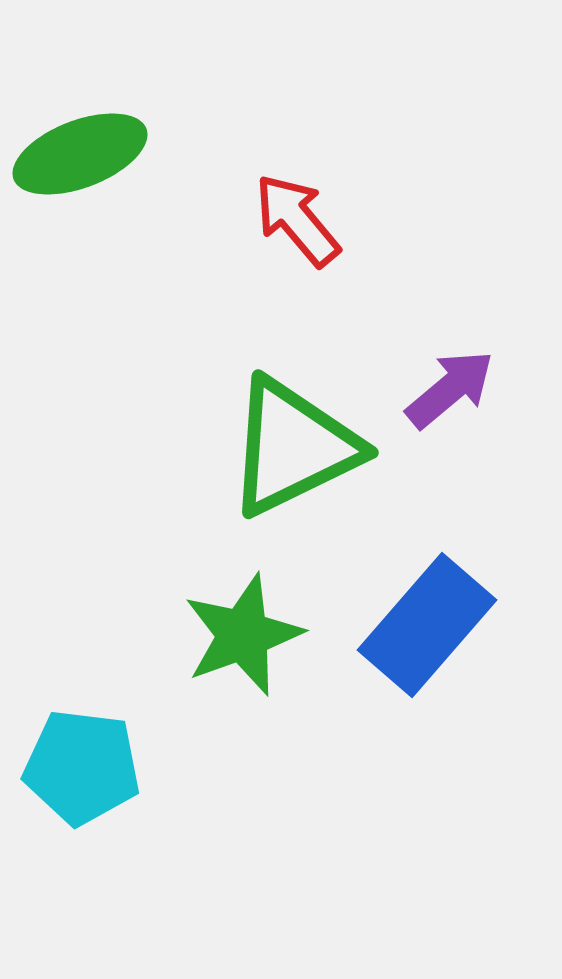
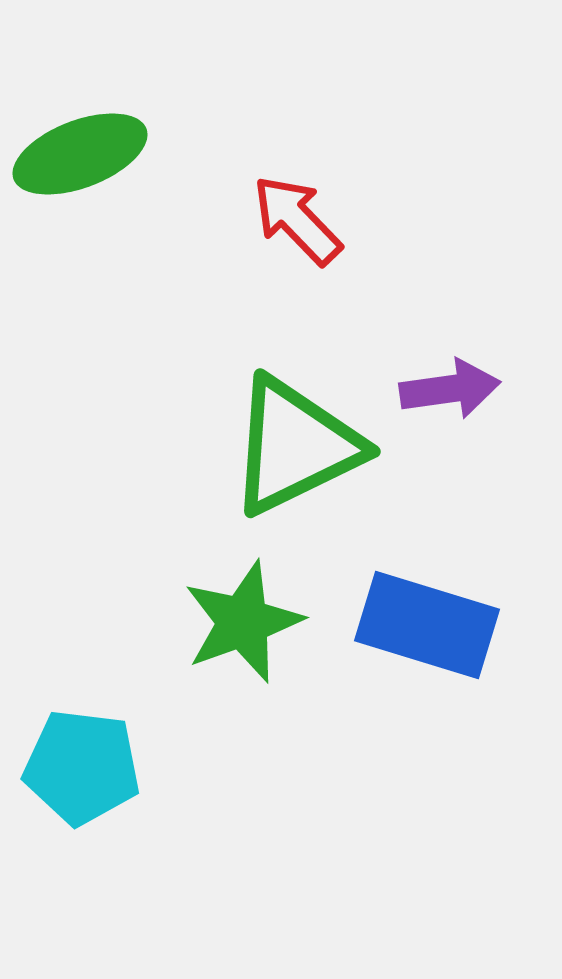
red arrow: rotated 4 degrees counterclockwise
purple arrow: rotated 32 degrees clockwise
green triangle: moved 2 px right, 1 px up
blue rectangle: rotated 66 degrees clockwise
green star: moved 13 px up
